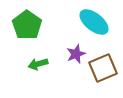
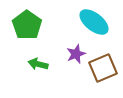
green arrow: rotated 30 degrees clockwise
